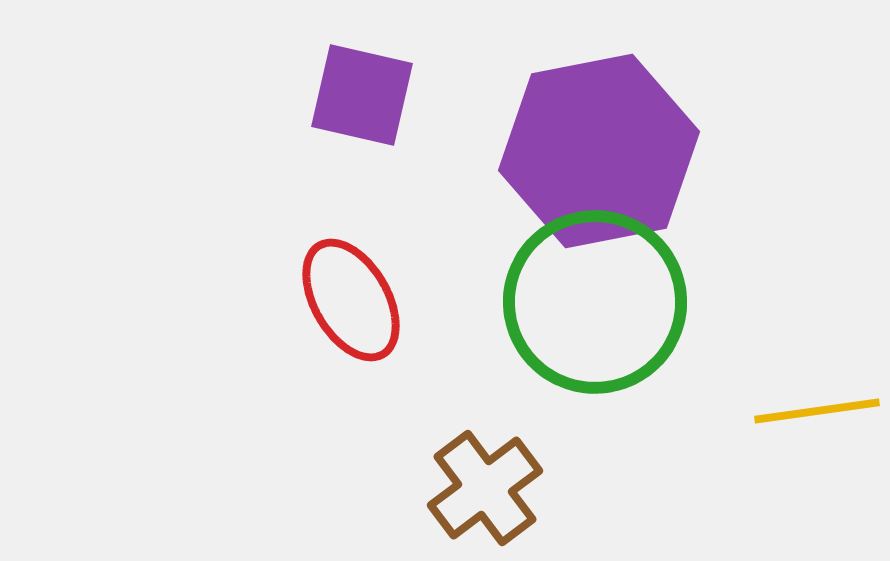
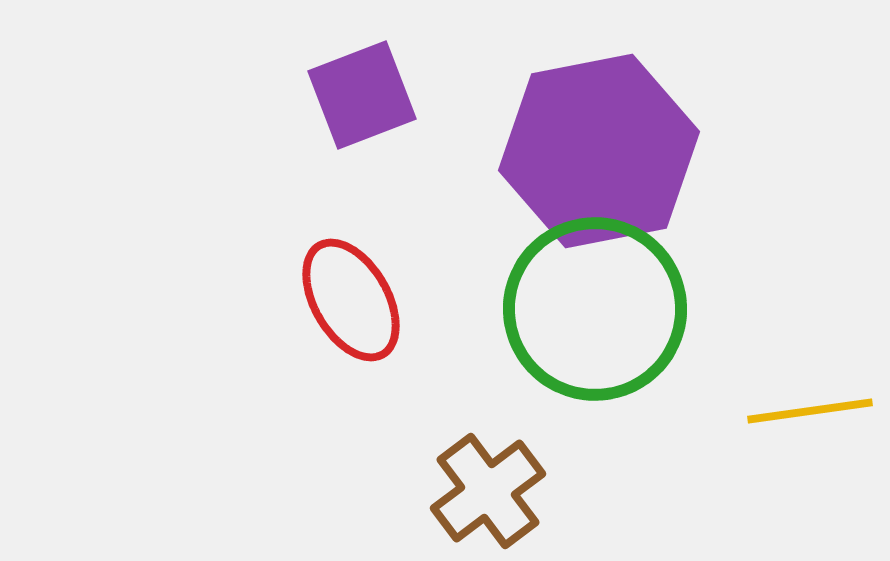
purple square: rotated 34 degrees counterclockwise
green circle: moved 7 px down
yellow line: moved 7 px left
brown cross: moved 3 px right, 3 px down
